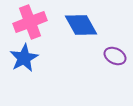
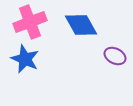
blue star: moved 1 px right, 1 px down; rotated 20 degrees counterclockwise
